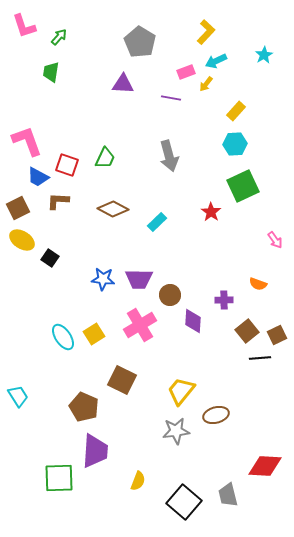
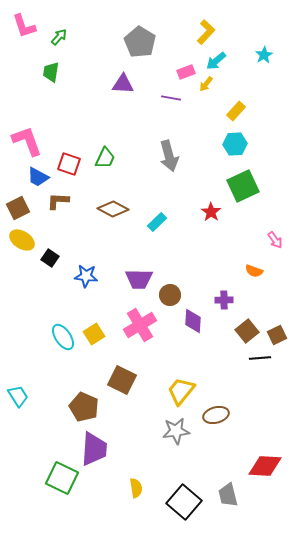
cyan arrow at (216, 61): rotated 15 degrees counterclockwise
red square at (67, 165): moved 2 px right, 1 px up
blue star at (103, 279): moved 17 px left, 3 px up
orange semicircle at (258, 284): moved 4 px left, 13 px up
purple trapezoid at (95, 451): moved 1 px left, 2 px up
green square at (59, 478): moved 3 px right; rotated 28 degrees clockwise
yellow semicircle at (138, 481): moved 2 px left, 7 px down; rotated 30 degrees counterclockwise
